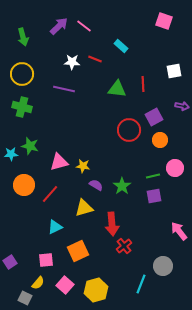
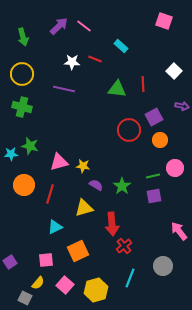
white square at (174, 71): rotated 35 degrees counterclockwise
red line at (50, 194): rotated 24 degrees counterclockwise
cyan line at (141, 284): moved 11 px left, 6 px up
